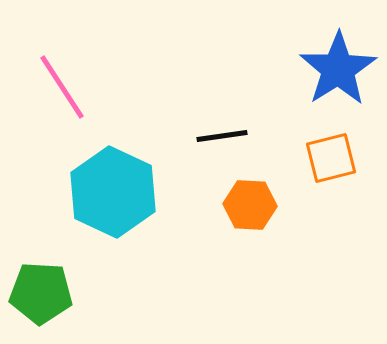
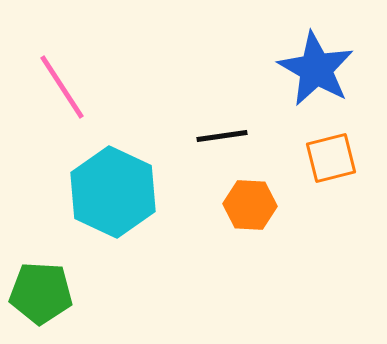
blue star: moved 22 px left; rotated 10 degrees counterclockwise
